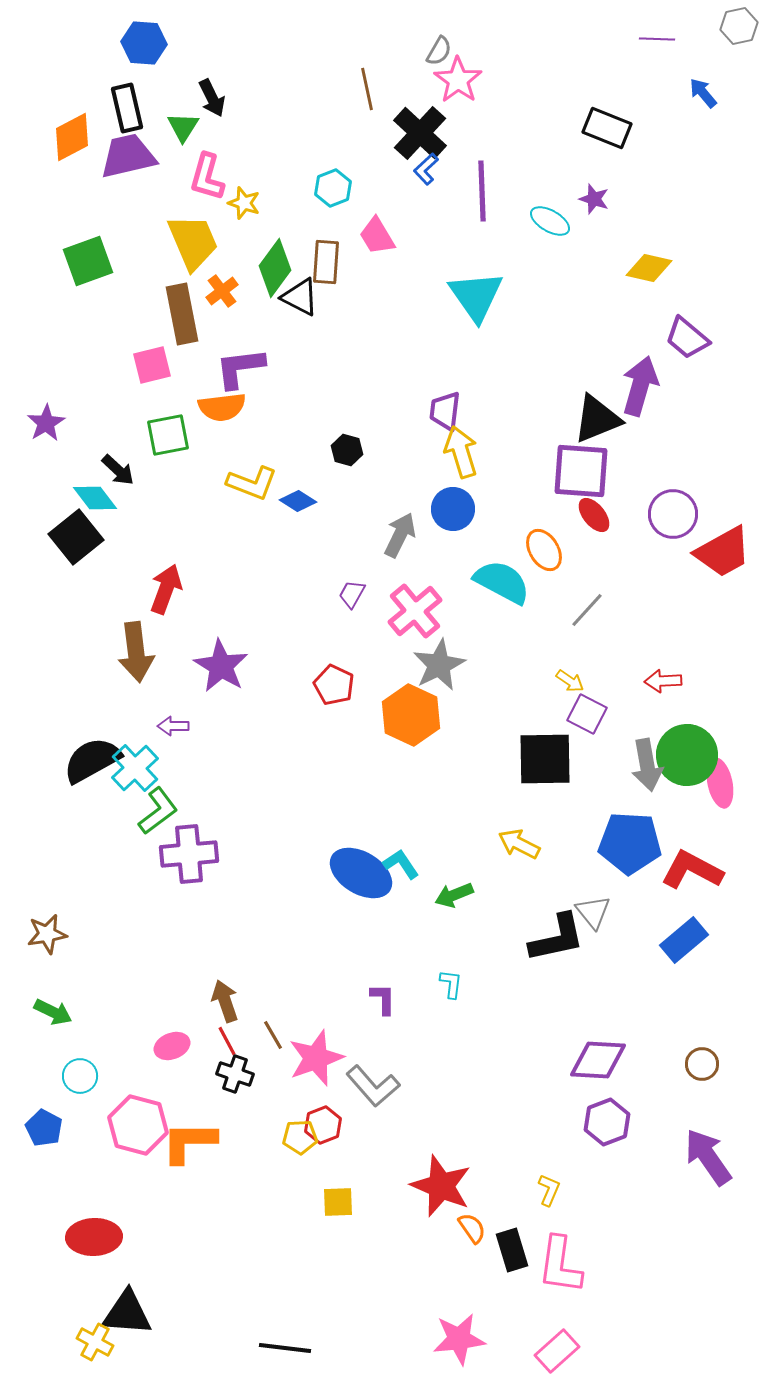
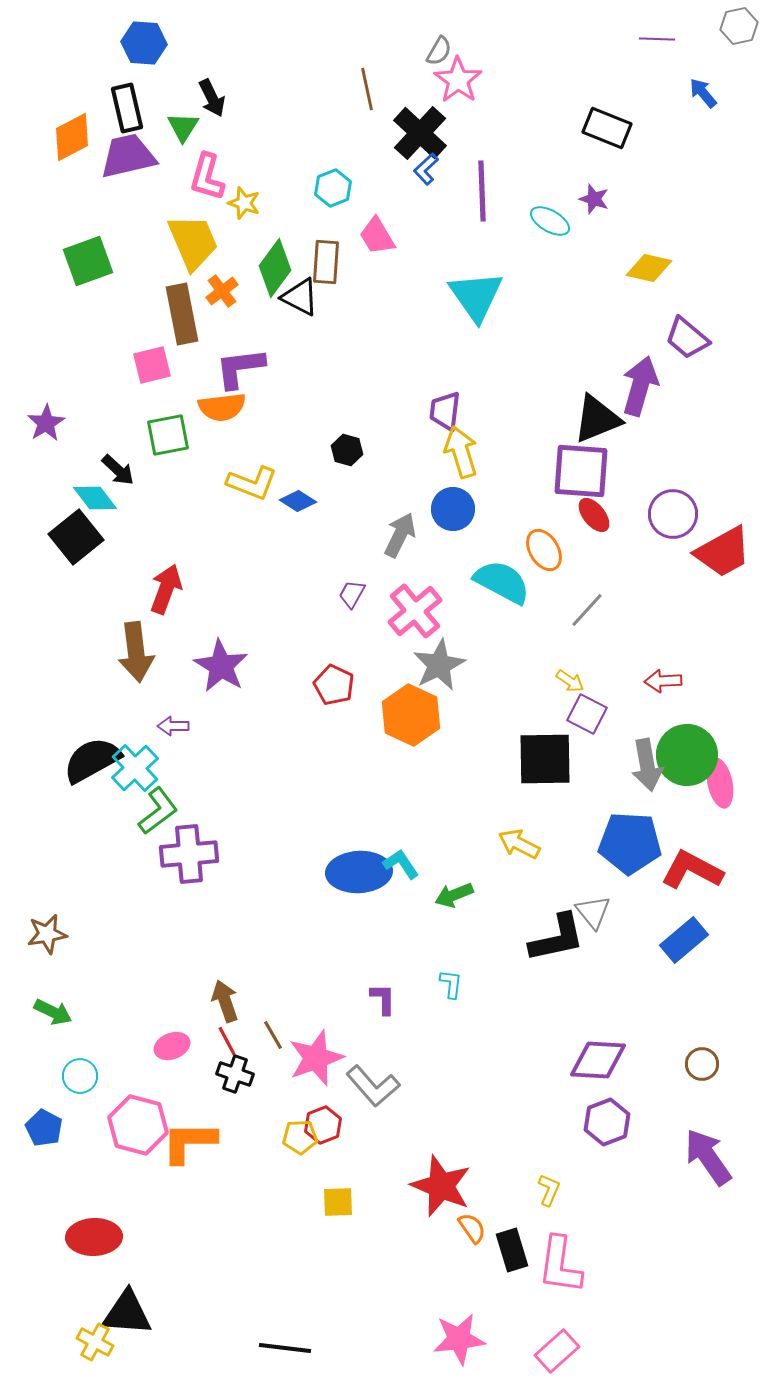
blue ellipse at (361, 873): moved 2 px left, 1 px up; rotated 34 degrees counterclockwise
